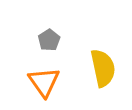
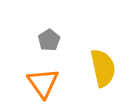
orange triangle: moved 1 px left, 1 px down
